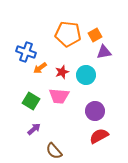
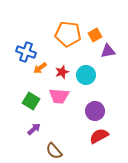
purple triangle: moved 4 px right, 1 px up
